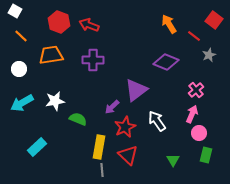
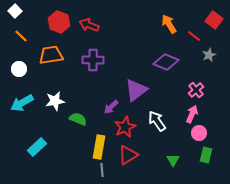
white square: rotated 16 degrees clockwise
purple arrow: moved 1 px left
red triangle: rotated 45 degrees clockwise
